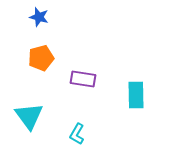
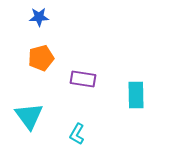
blue star: rotated 18 degrees counterclockwise
